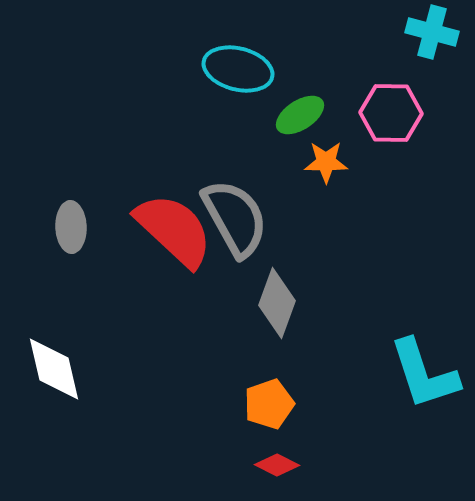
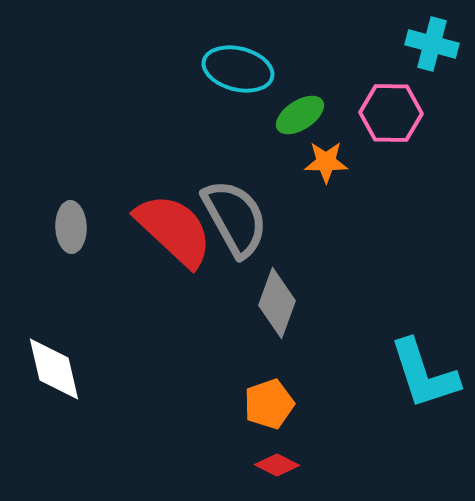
cyan cross: moved 12 px down
